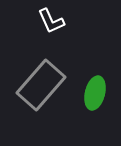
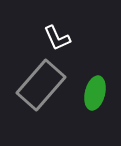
white L-shape: moved 6 px right, 17 px down
